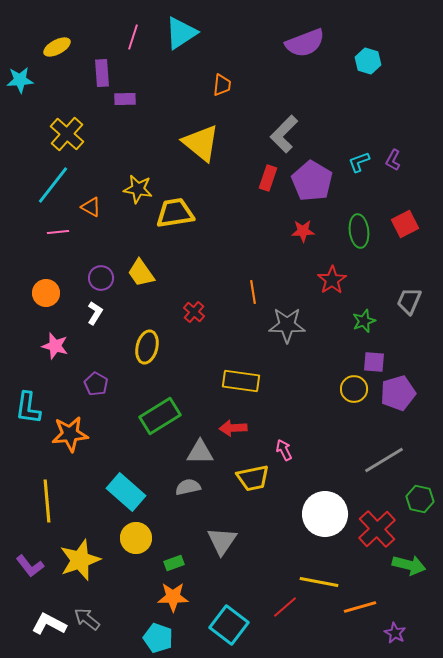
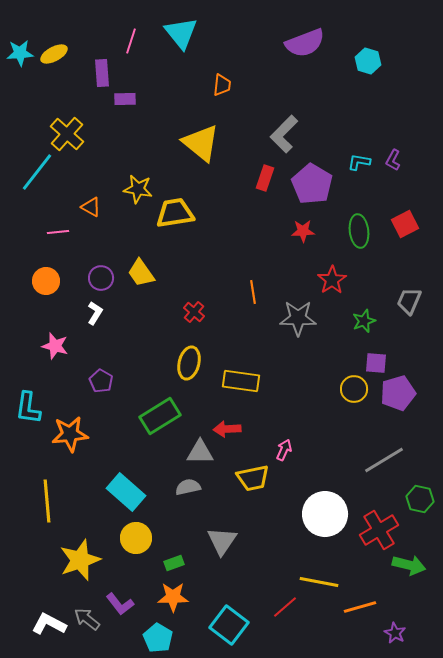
cyan triangle at (181, 33): rotated 36 degrees counterclockwise
pink line at (133, 37): moved 2 px left, 4 px down
yellow ellipse at (57, 47): moved 3 px left, 7 px down
cyan star at (20, 80): moved 27 px up
cyan L-shape at (359, 162): rotated 30 degrees clockwise
red rectangle at (268, 178): moved 3 px left
purple pentagon at (312, 181): moved 3 px down
cyan line at (53, 185): moved 16 px left, 13 px up
orange circle at (46, 293): moved 12 px up
gray star at (287, 325): moved 11 px right, 7 px up
yellow ellipse at (147, 347): moved 42 px right, 16 px down
purple square at (374, 362): moved 2 px right, 1 px down
purple pentagon at (96, 384): moved 5 px right, 3 px up
red arrow at (233, 428): moved 6 px left, 1 px down
pink arrow at (284, 450): rotated 50 degrees clockwise
red cross at (377, 529): moved 2 px right, 1 px down; rotated 12 degrees clockwise
purple L-shape at (30, 566): moved 90 px right, 38 px down
cyan pentagon at (158, 638): rotated 12 degrees clockwise
